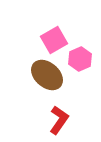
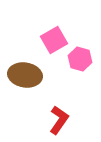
pink hexagon: rotated 20 degrees counterclockwise
brown ellipse: moved 22 px left; rotated 32 degrees counterclockwise
